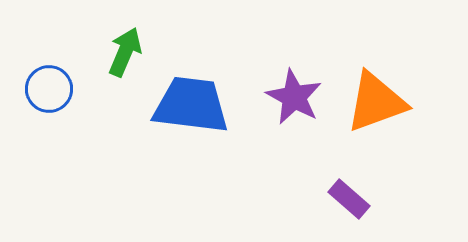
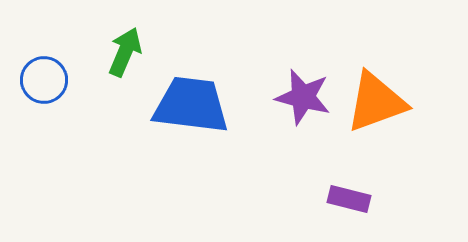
blue circle: moved 5 px left, 9 px up
purple star: moved 9 px right; rotated 14 degrees counterclockwise
purple rectangle: rotated 27 degrees counterclockwise
